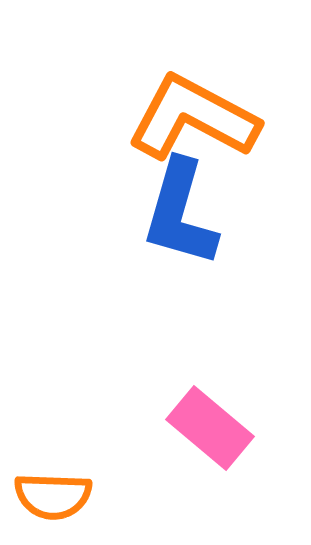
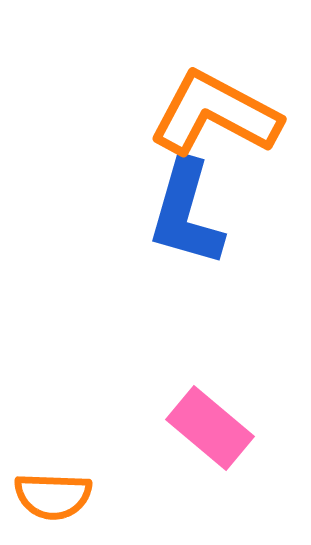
orange L-shape: moved 22 px right, 4 px up
blue L-shape: moved 6 px right
